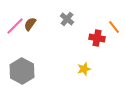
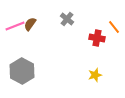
pink line: rotated 24 degrees clockwise
yellow star: moved 11 px right, 6 px down
